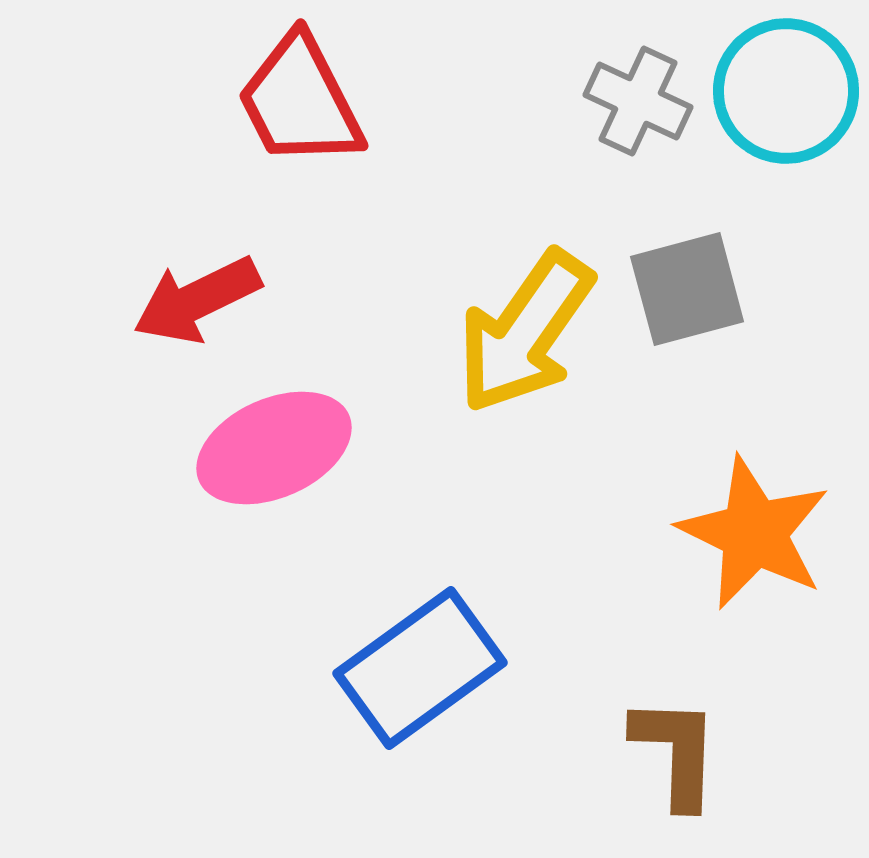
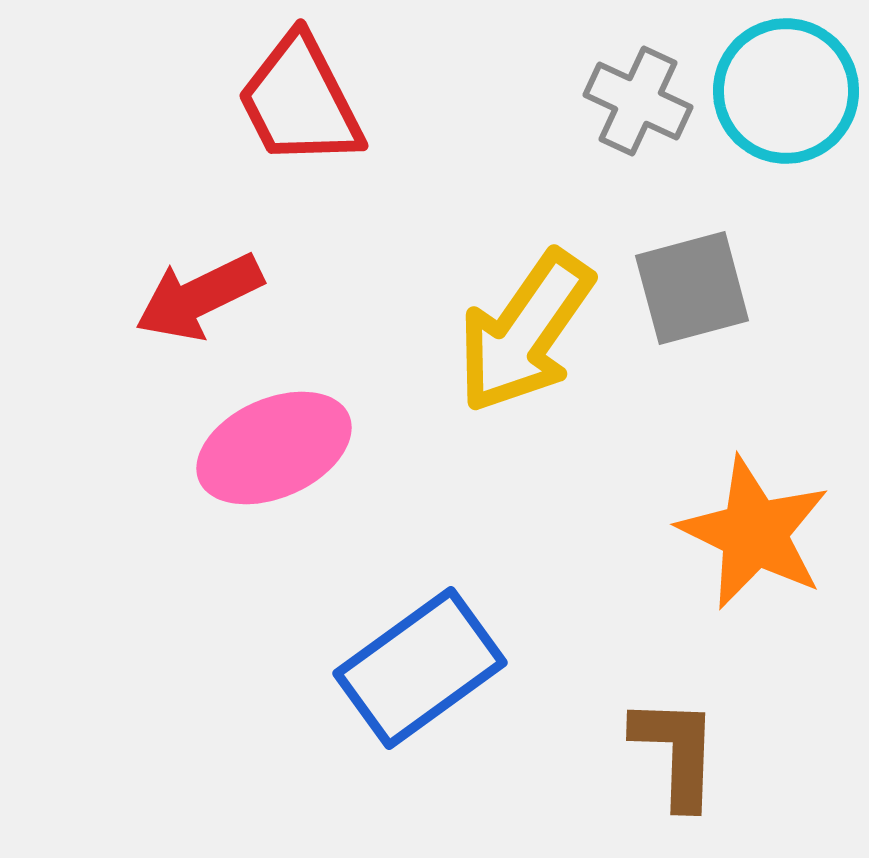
gray square: moved 5 px right, 1 px up
red arrow: moved 2 px right, 3 px up
